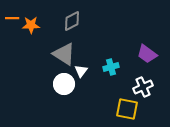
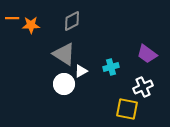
white triangle: rotated 24 degrees clockwise
